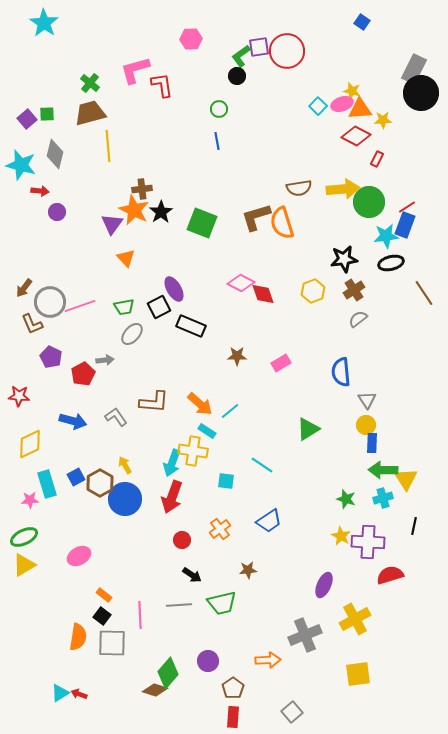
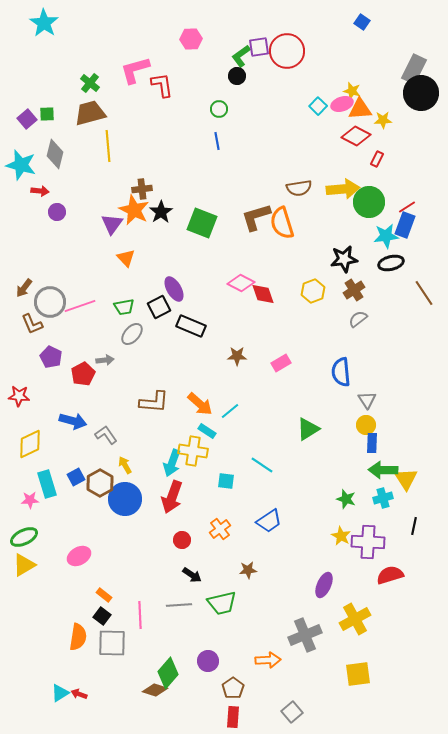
gray L-shape at (116, 417): moved 10 px left, 18 px down
